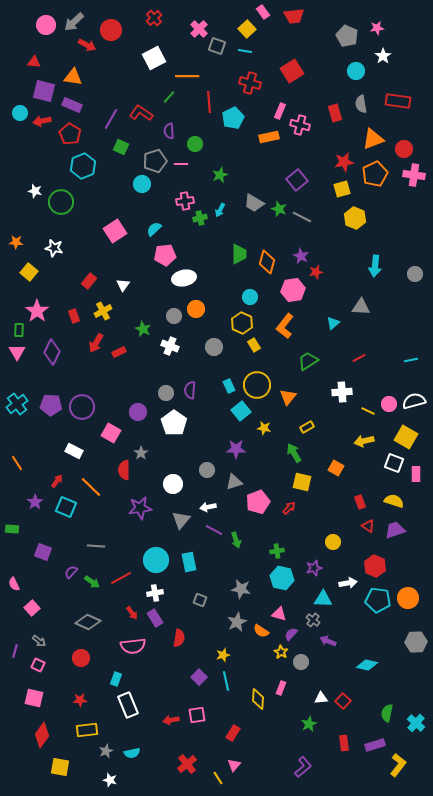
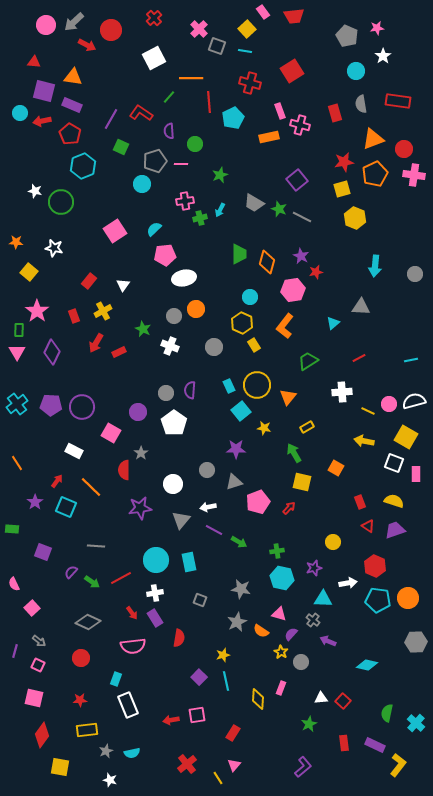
orange line at (187, 76): moved 4 px right, 2 px down
pink rectangle at (280, 111): rotated 42 degrees counterclockwise
yellow arrow at (364, 441): rotated 24 degrees clockwise
green arrow at (236, 540): moved 3 px right, 2 px down; rotated 42 degrees counterclockwise
purple rectangle at (375, 745): rotated 42 degrees clockwise
